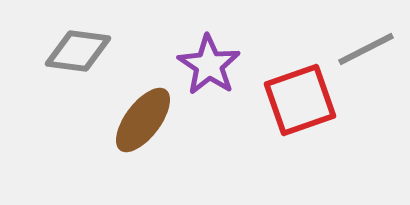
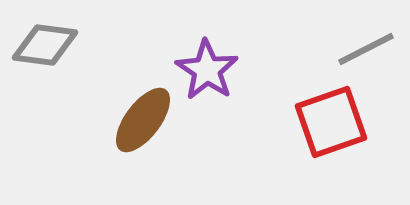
gray diamond: moved 33 px left, 6 px up
purple star: moved 2 px left, 5 px down
red square: moved 31 px right, 22 px down
